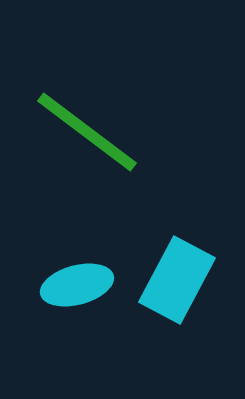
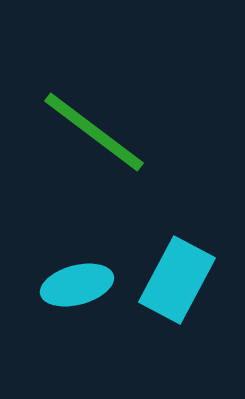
green line: moved 7 px right
